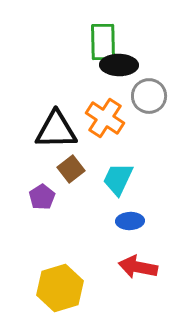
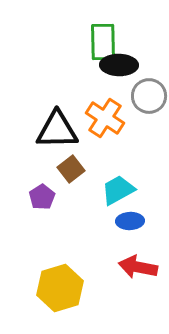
black triangle: moved 1 px right
cyan trapezoid: moved 11 px down; rotated 36 degrees clockwise
